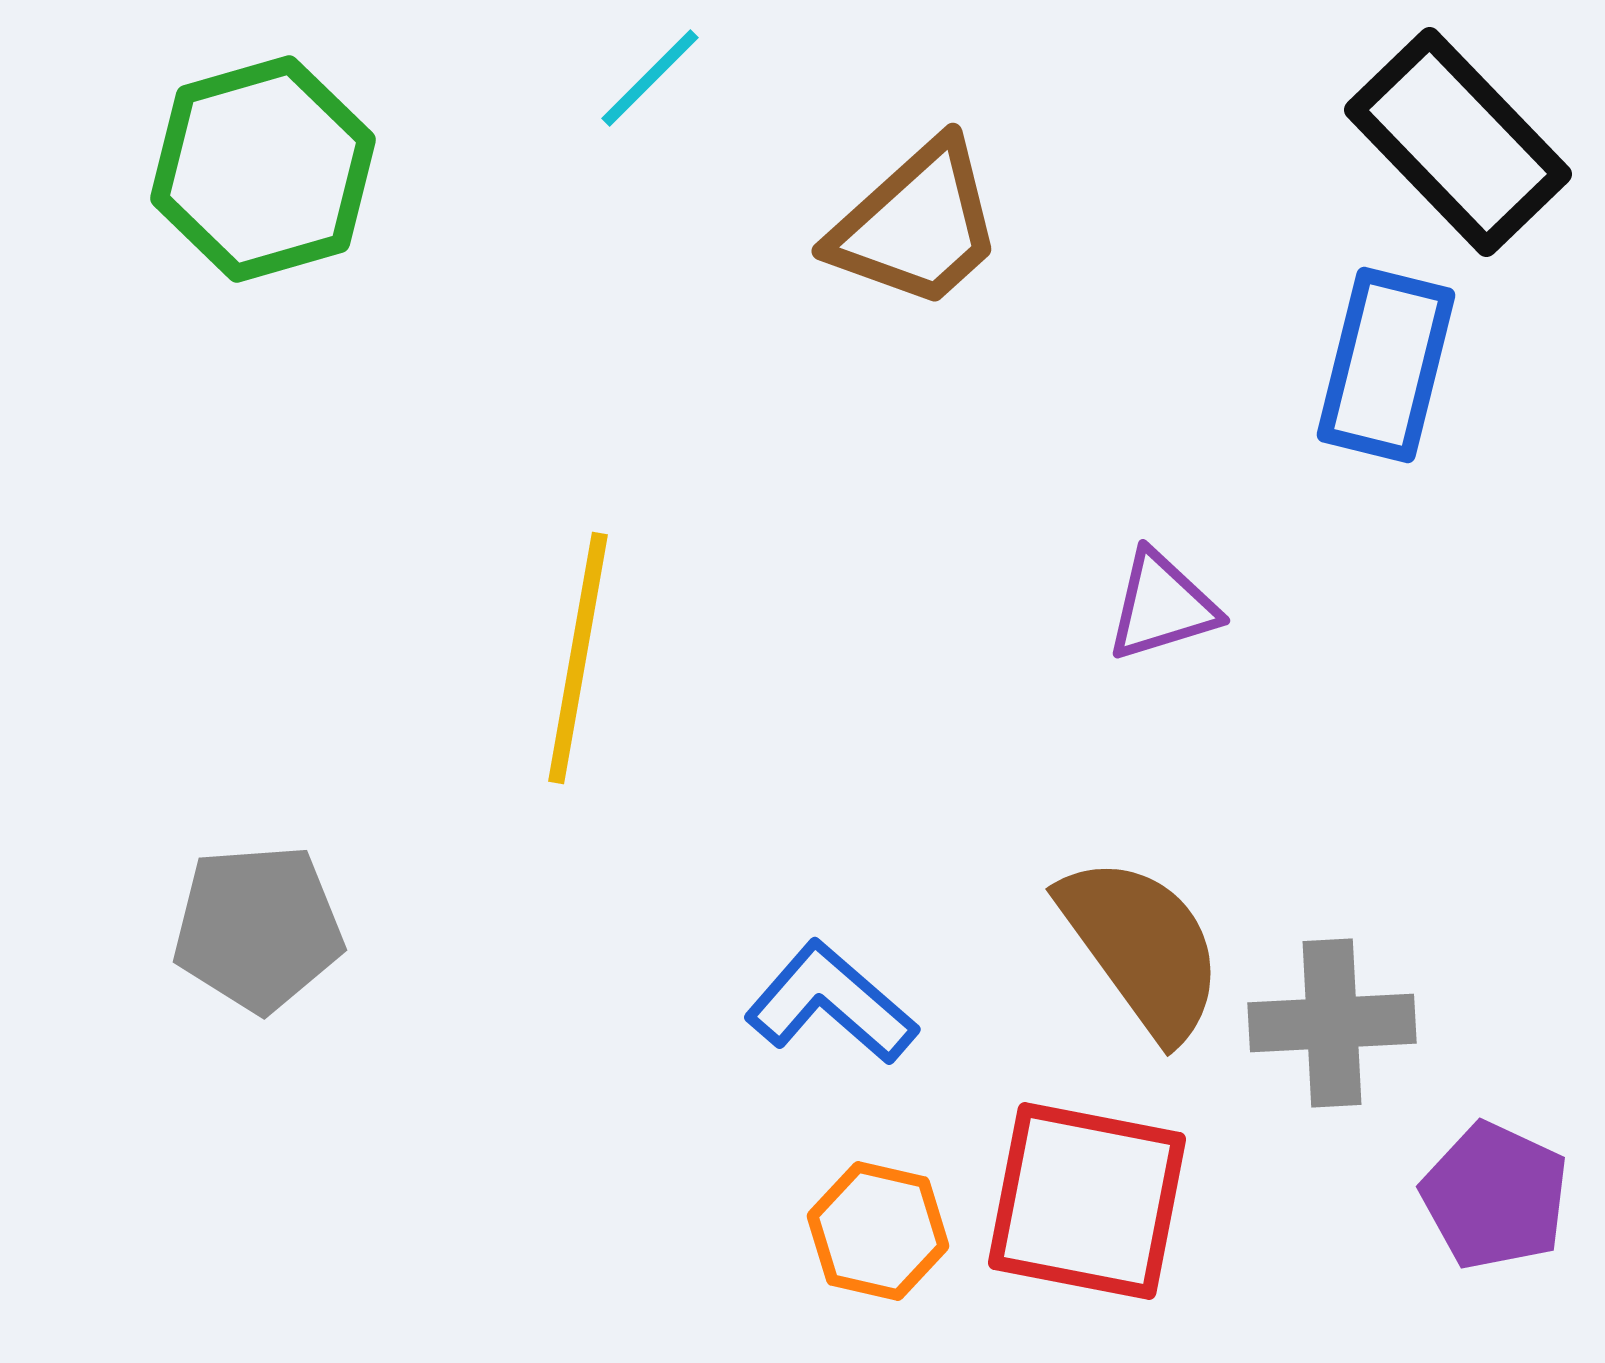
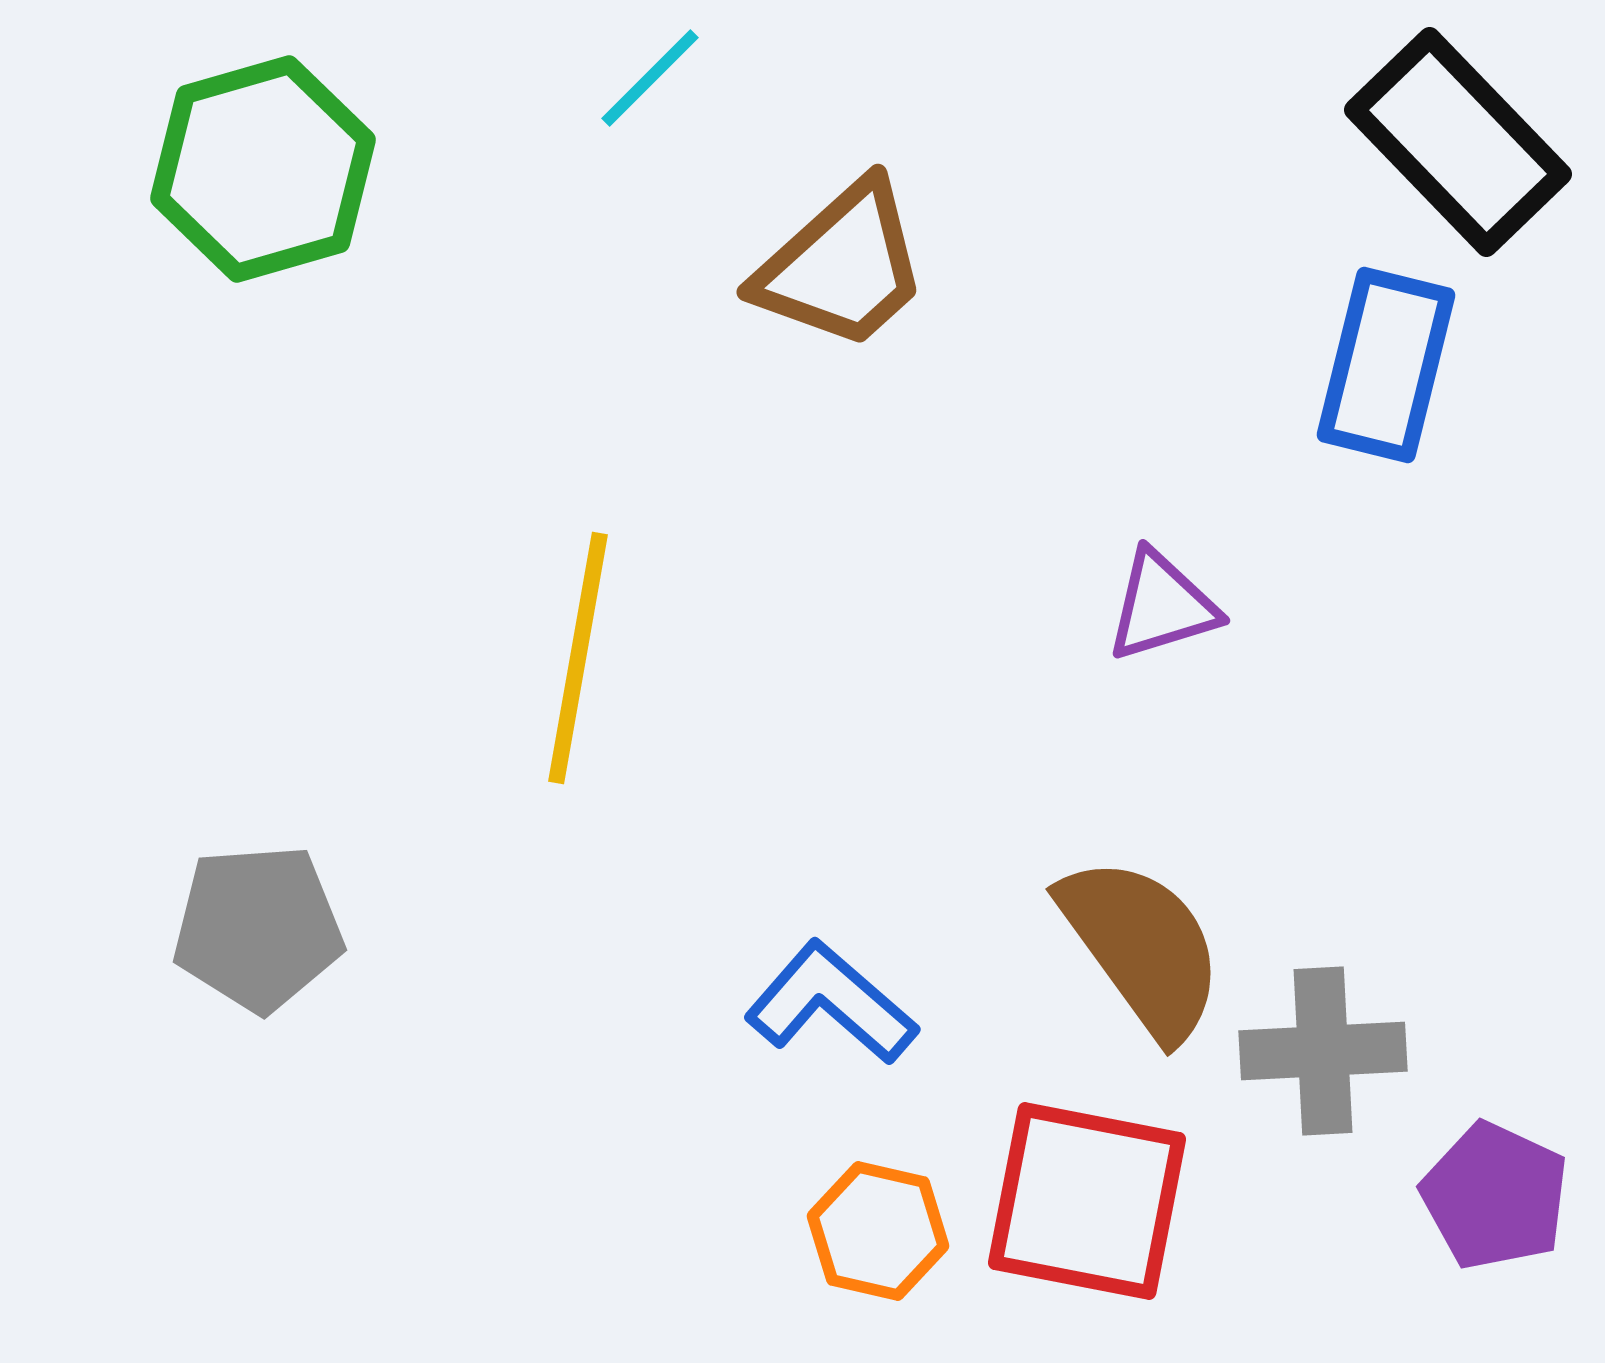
brown trapezoid: moved 75 px left, 41 px down
gray cross: moved 9 px left, 28 px down
